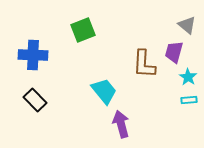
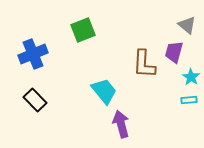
blue cross: moved 1 px up; rotated 24 degrees counterclockwise
cyan star: moved 3 px right
